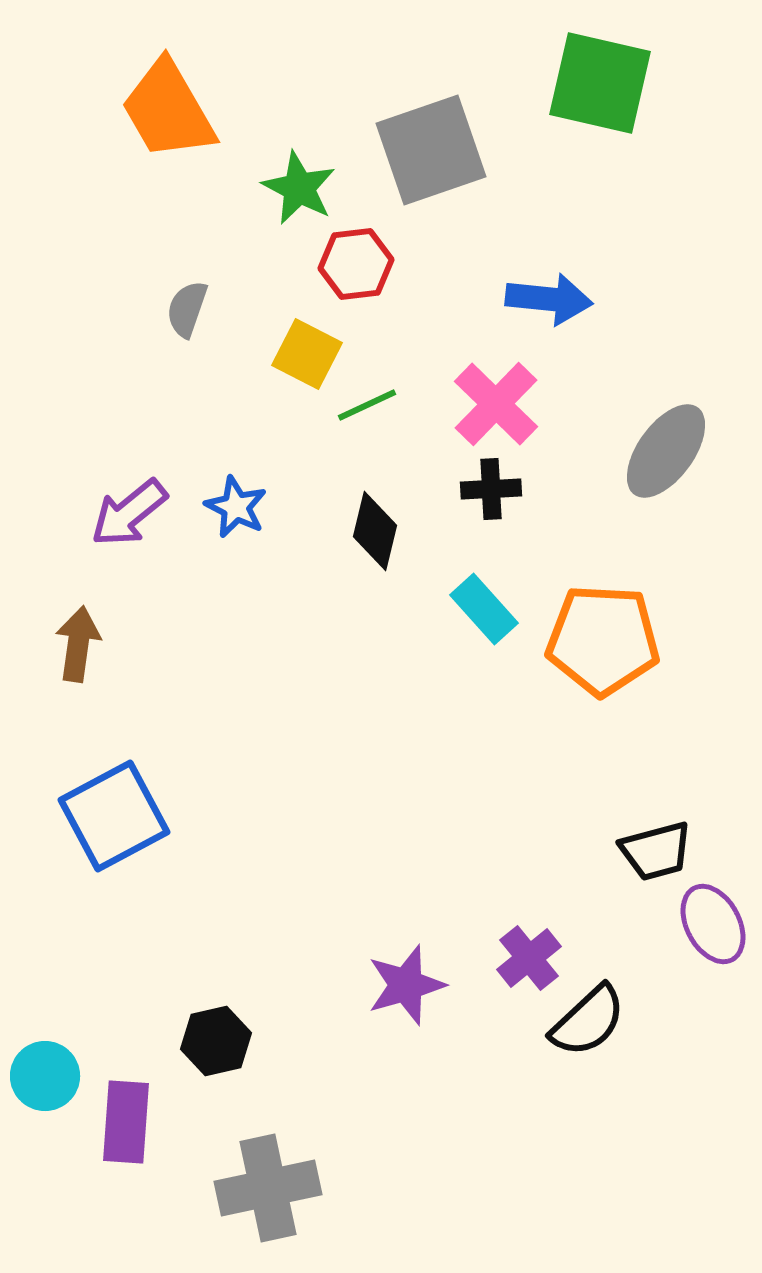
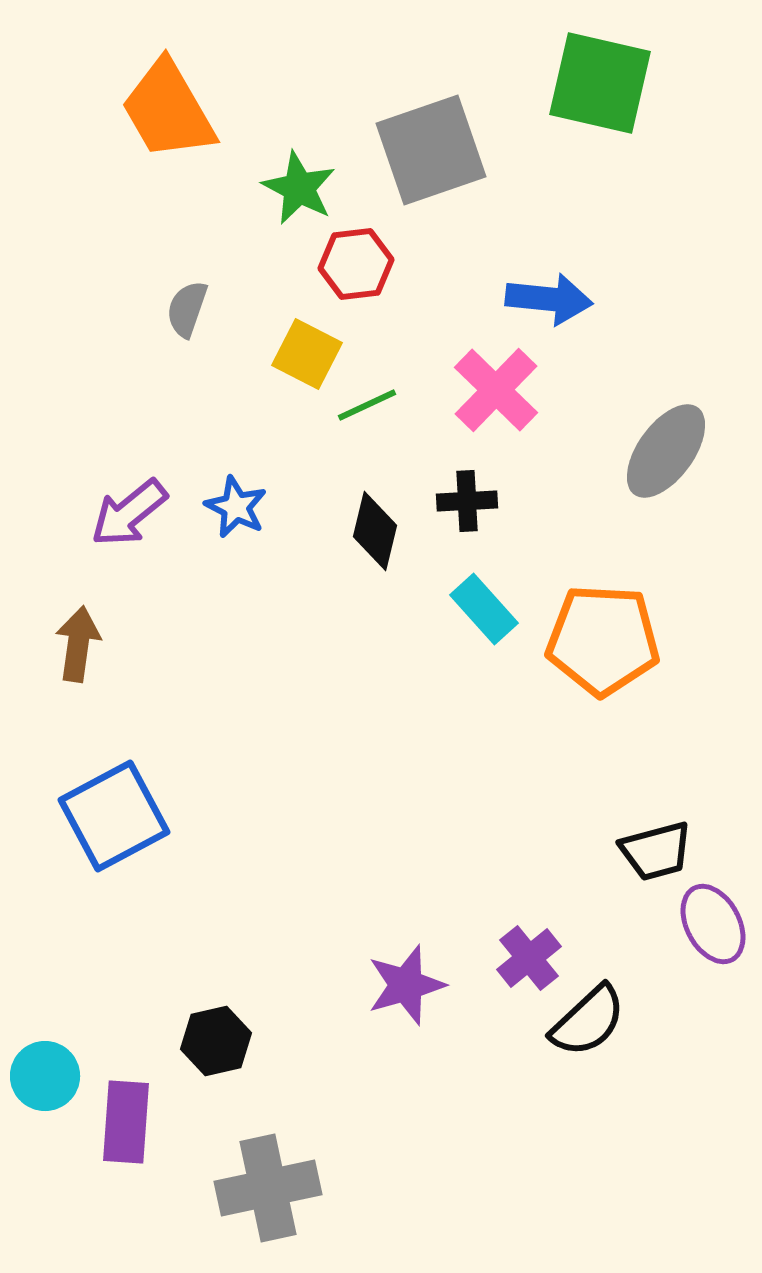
pink cross: moved 14 px up
black cross: moved 24 px left, 12 px down
